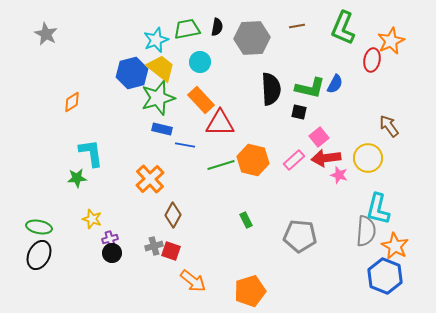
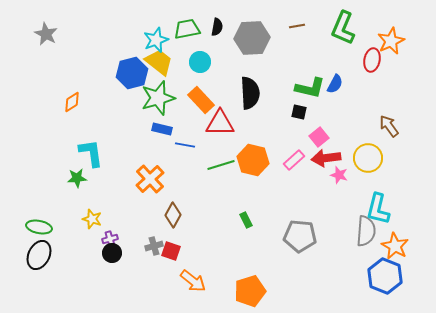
yellow trapezoid at (161, 68): moved 2 px left, 6 px up
black semicircle at (271, 89): moved 21 px left, 4 px down
